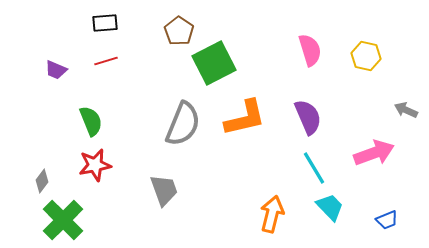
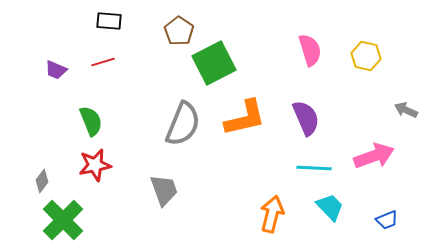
black rectangle: moved 4 px right, 2 px up; rotated 10 degrees clockwise
red line: moved 3 px left, 1 px down
purple semicircle: moved 2 px left, 1 px down
pink arrow: moved 3 px down
cyan line: rotated 56 degrees counterclockwise
